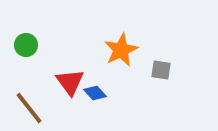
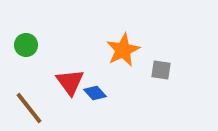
orange star: moved 2 px right
